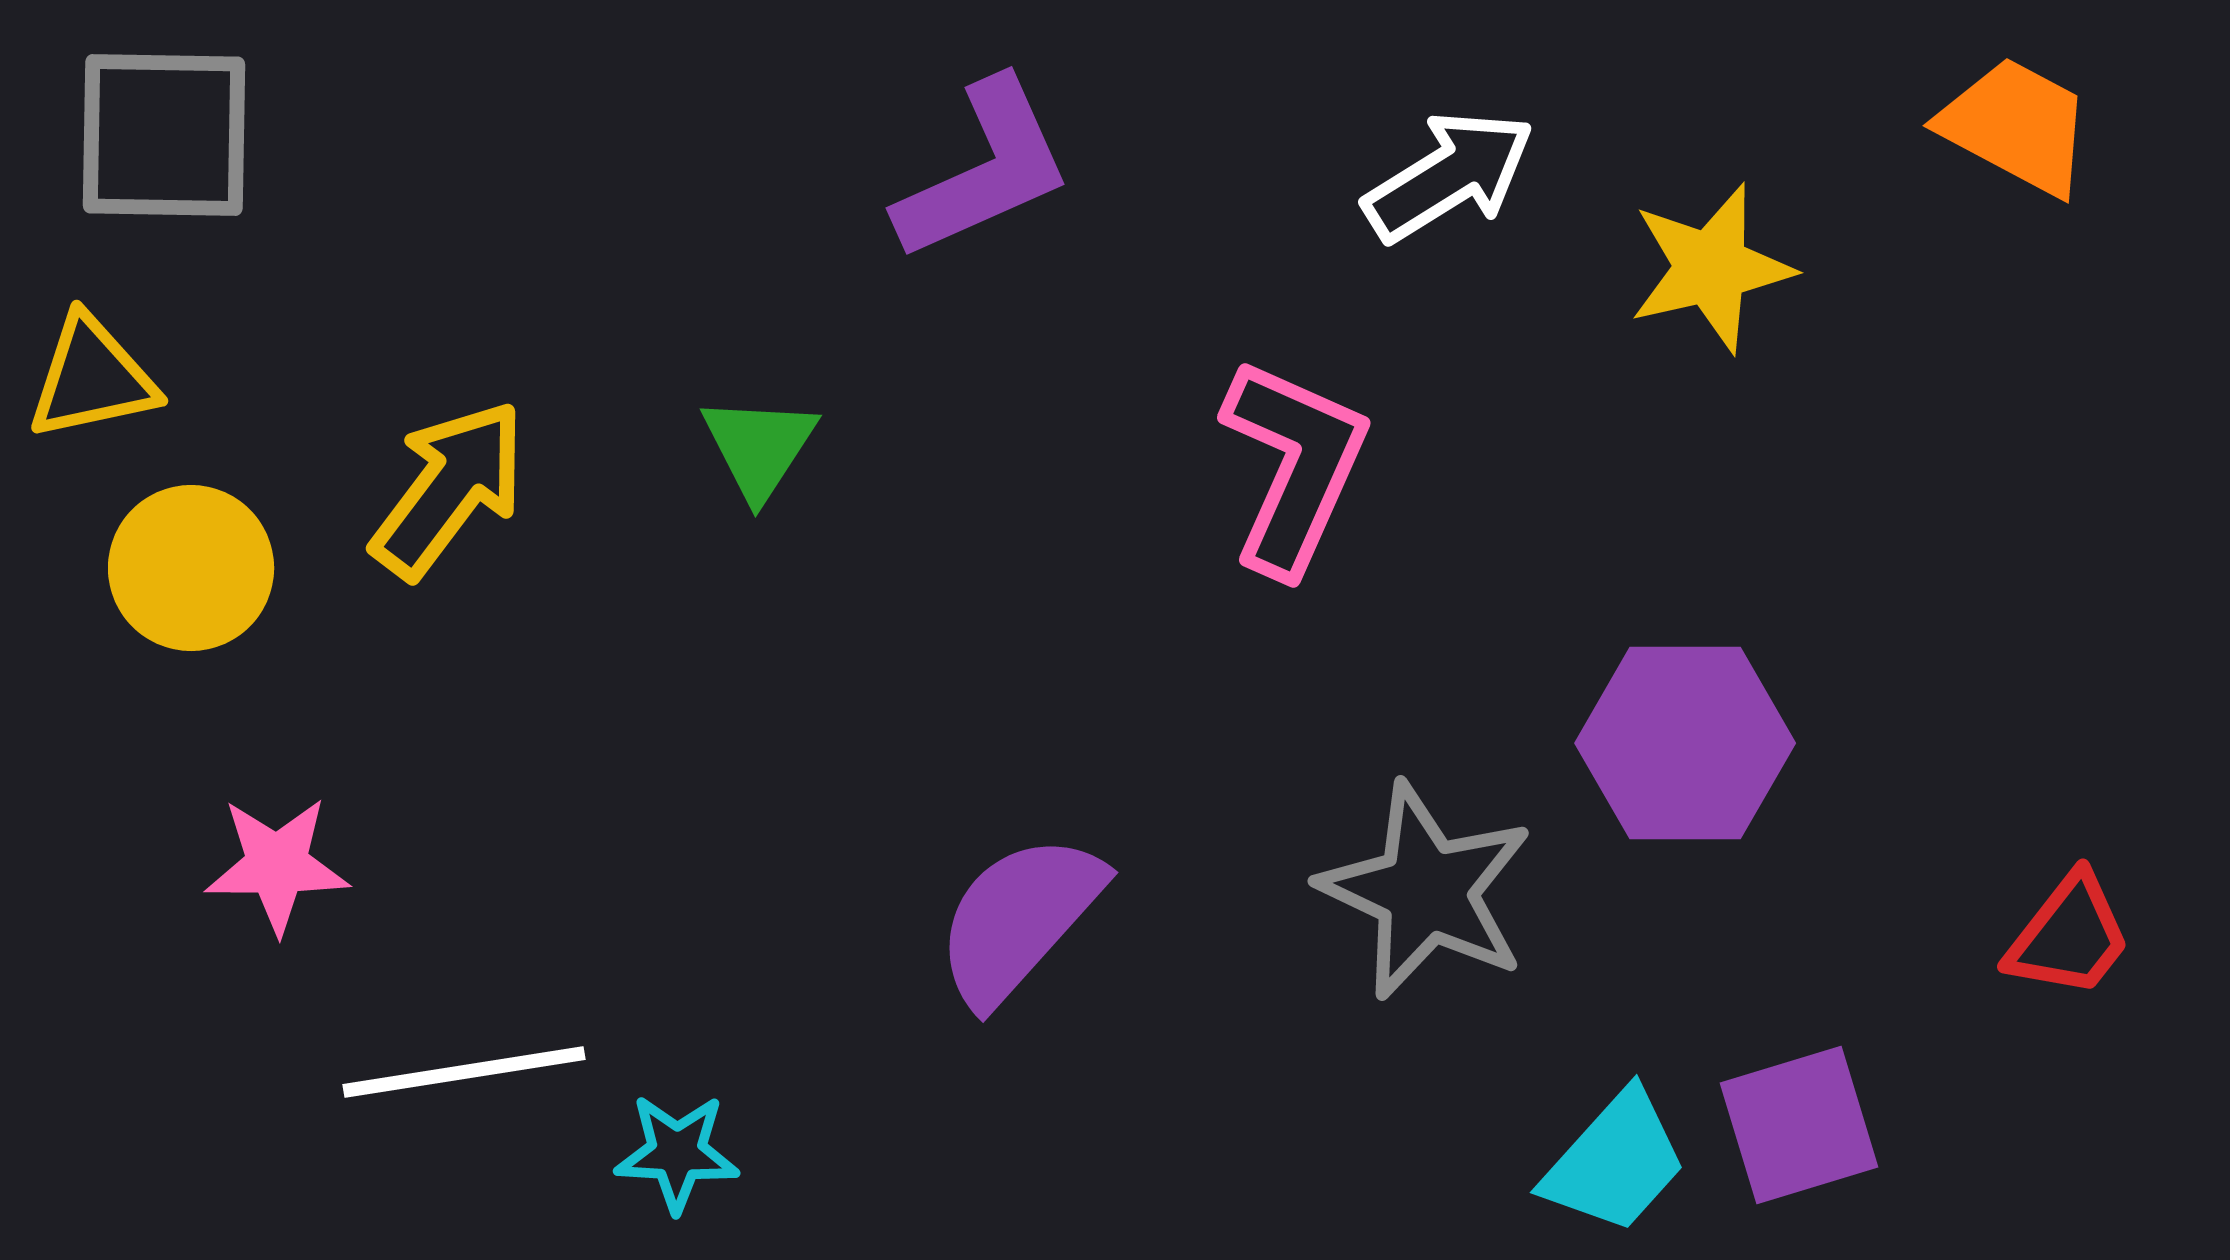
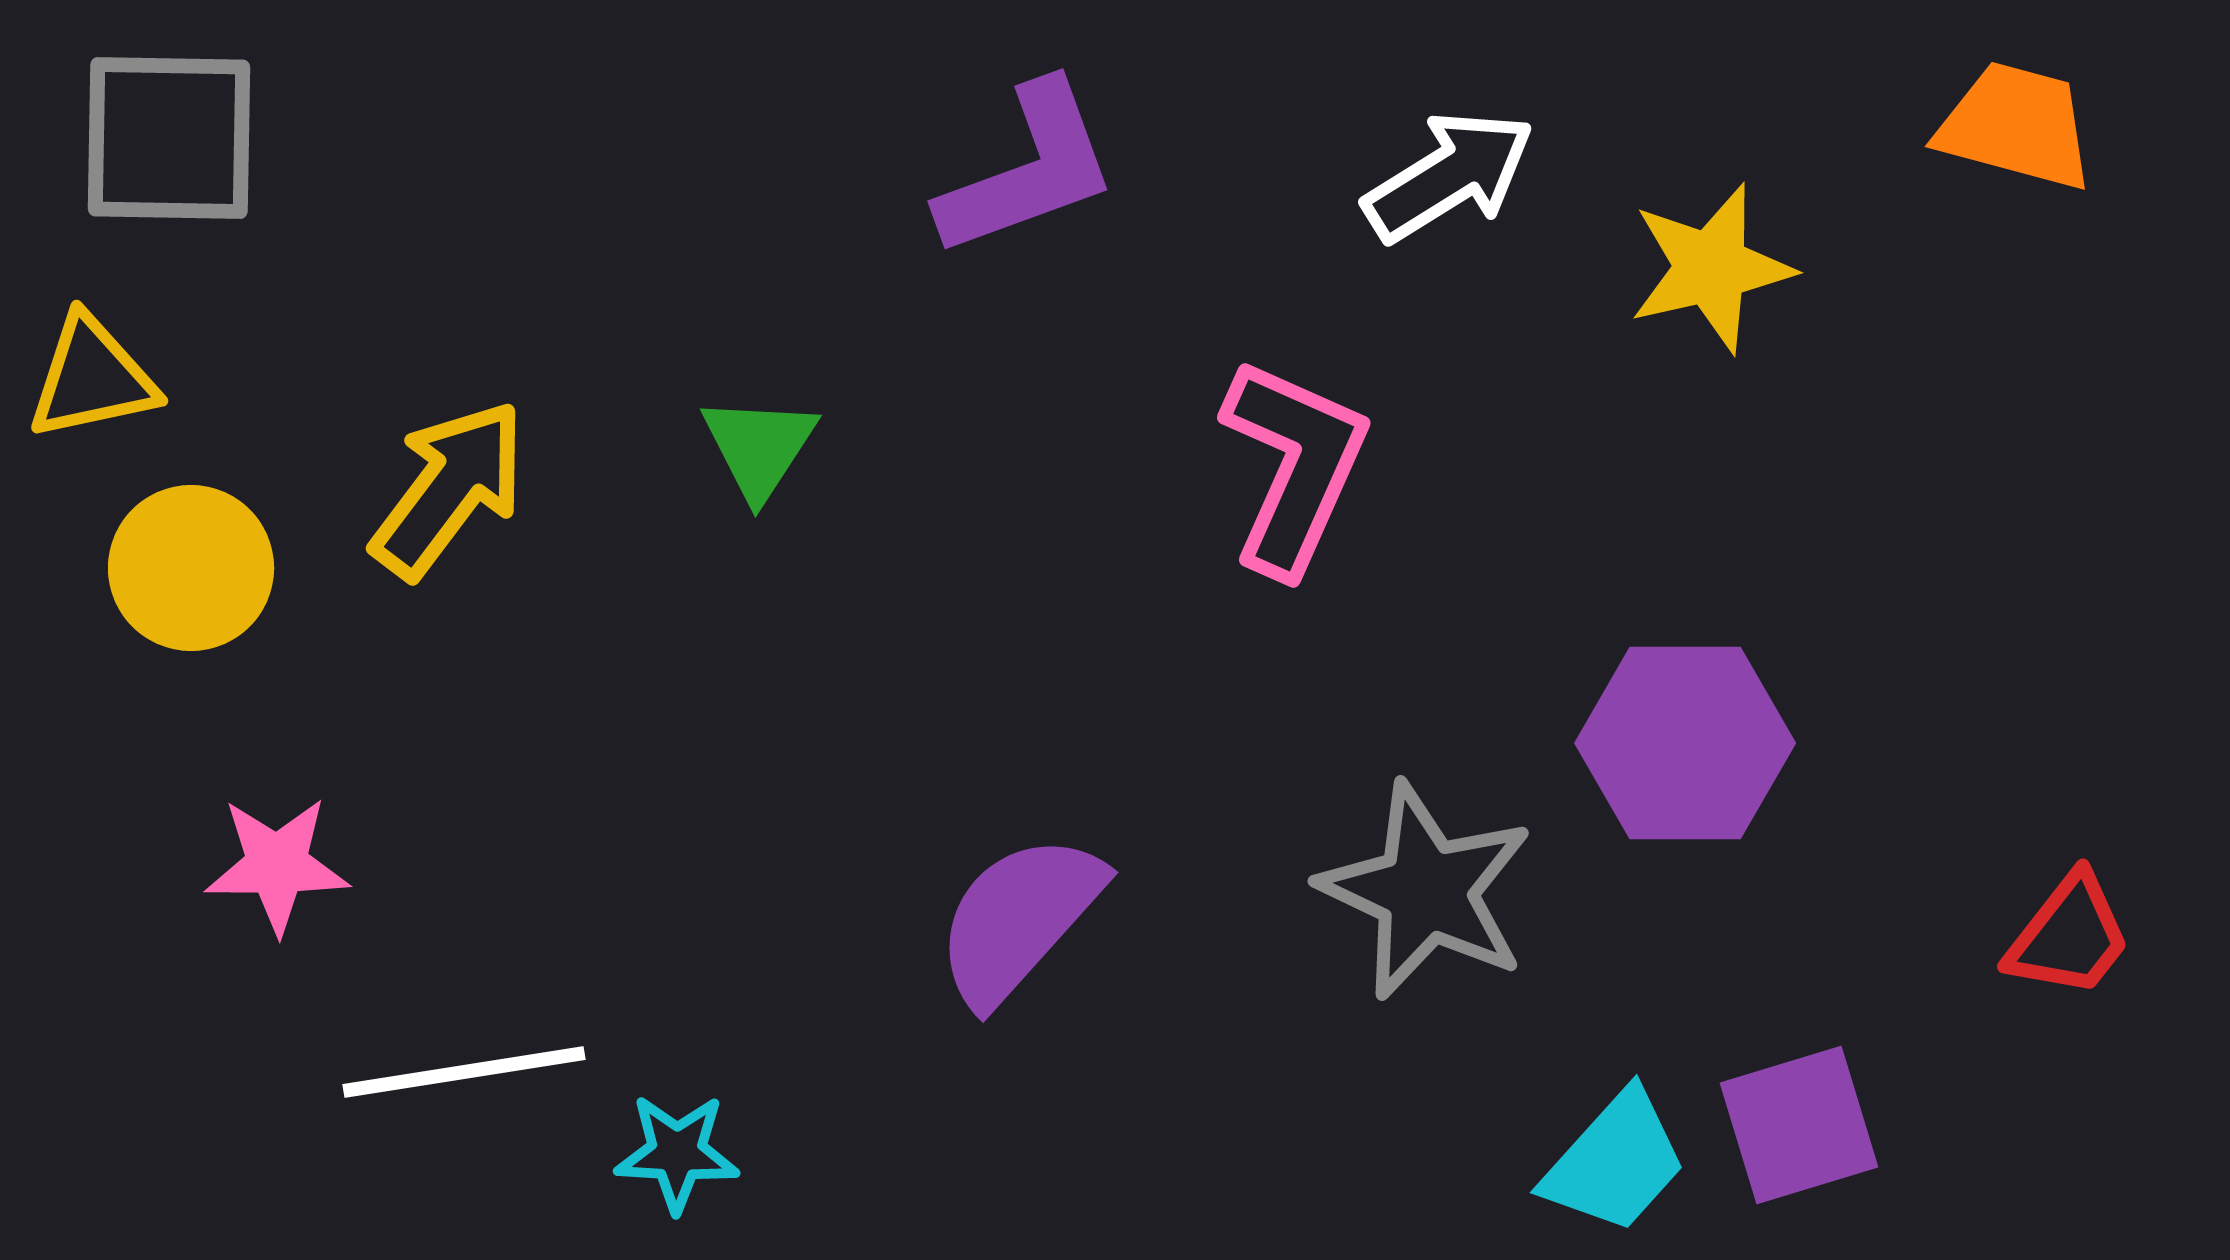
orange trapezoid: rotated 13 degrees counterclockwise
gray square: moved 5 px right, 3 px down
purple L-shape: moved 44 px right; rotated 4 degrees clockwise
